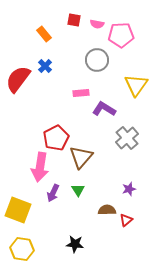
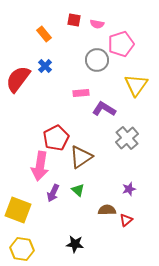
pink pentagon: moved 9 px down; rotated 15 degrees counterclockwise
brown triangle: rotated 15 degrees clockwise
pink arrow: moved 1 px up
green triangle: rotated 16 degrees counterclockwise
